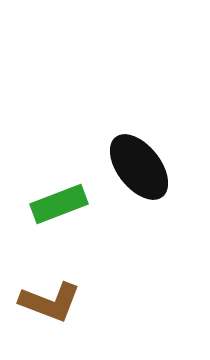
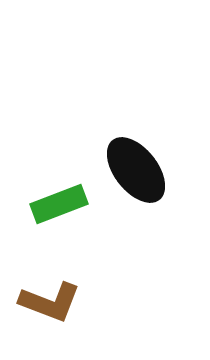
black ellipse: moved 3 px left, 3 px down
